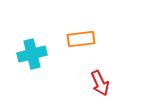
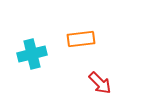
red arrow: rotated 20 degrees counterclockwise
